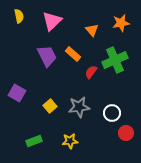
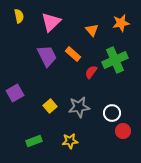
pink triangle: moved 1 px left, 1 px down
purple square: moved 2 px left; rotated 30 degrees clockwise
red circle: moved 3 px left, 2 px up
